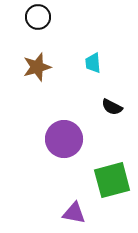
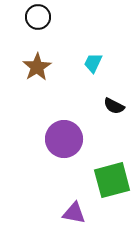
cyan trapezoid: rotated 30 degrees clockwise
brown star: rotated 16 degrees counterclockwise
black semicircle: moved 2 px right, 1 px up
